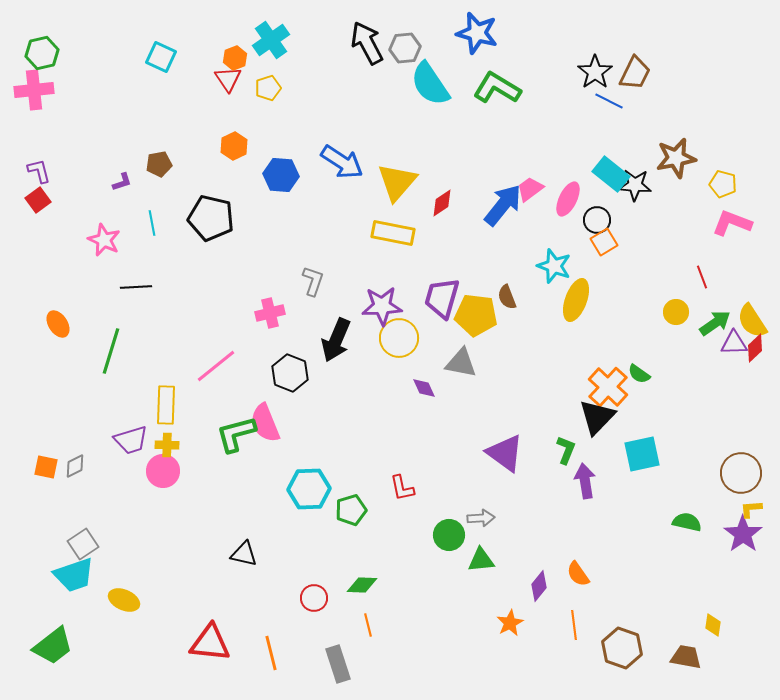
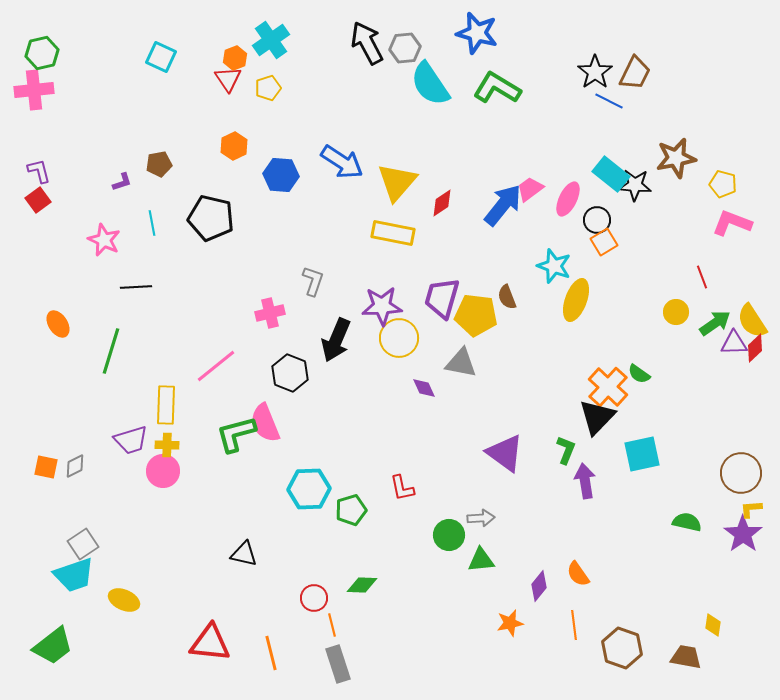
orange star at (510, 623): rotated 16 degrees clockwise
orange line at (368, 625): moved 36 px left
